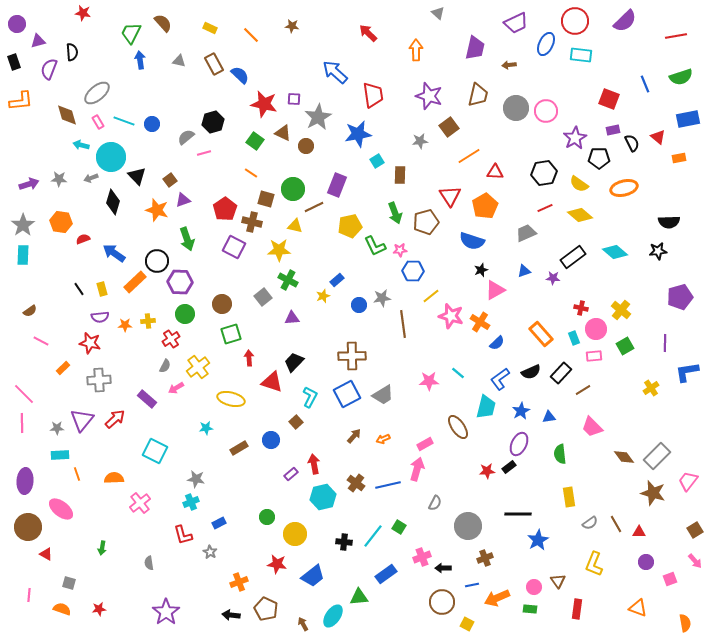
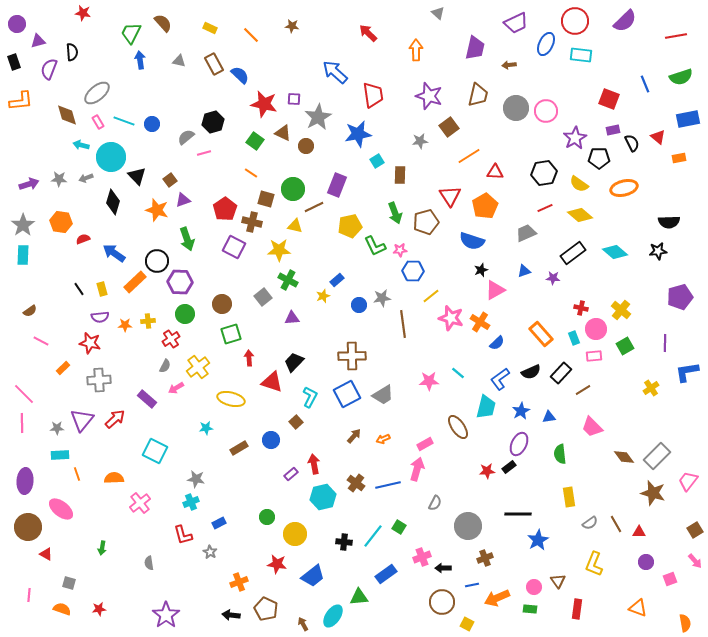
gray arrow at (91, 178): moved 5 px left
black rectangle at (573, 257): moved 4 px up
pink star at (451, 316): moved 2 px down
purple star at (166, 612): moved 3 px down
